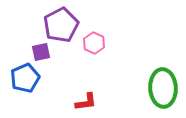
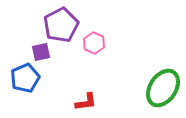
green ellipse: rotated 36 degrees clockwise
